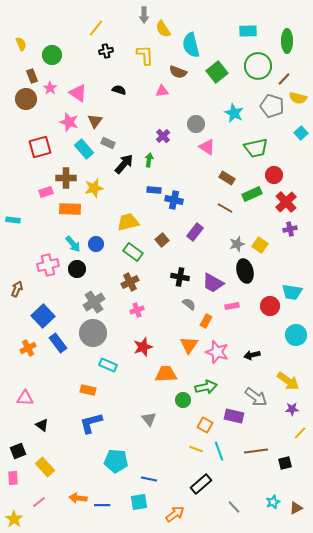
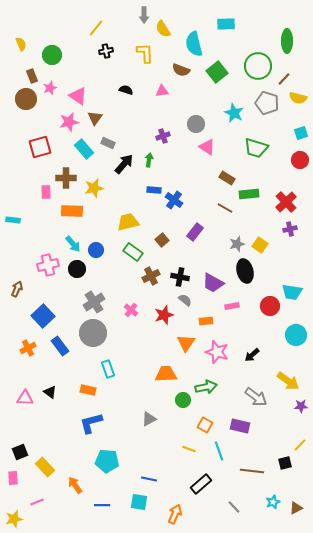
cyan rectangle at (248, 31): moved 22 px left, 7 px up
cyan semicircle at (191, 45): moved 3 px right, 1 px up
yellow L-shape at (145, 55): moved 2 px up
brown semicircle at (178, 72): moved 3 px right, 2 px up
pink star at (50, 88): rotated 16 degrees clockwise
black semicircle at (119, 90): moved 7 px right
pink triangle at (78, 93): moved 3 px down
gray pentagon at (272, 106): moved 5 px left, 3 px up
brown triangle at (95, 121): moved 3 px up
pink star at (69, 122): rotated 30 degrees counterclockwise
cyan square at (301, 133): rotated 24 degrees clockwise
purple cross at (163, 136): rotated 24 degrees clockwise
green trapezoid at (256, 148): rotated 30 degrees clockwise
red circle at (274, 175): moved 26 px right, 15 px up
pink rectangle at (46, 192): rotated 72 degrees counterclockwise
green rectangle at (252, 194): moved 3 px left; rotated 18 degrees clockwise
blue cross at (174, 200): rotated 24 degrees clockwise
orange rectangle at (70, 209): moved 2 px right, 2 px down
blue circle at (96, 244): moved 6 px down
brown cross at (130, 282): moved 21 px right, 6 px up
gray semicircle at (189, 304): moved 4 px left, 4 px up
pink cross at (137, 310): moved 6 px left; rotated 32 degrees counterclockwise
orange rectangle at (206, 321): rotated 56 degrees clockwise
blue rectangle at (58, 343): moved 2 px right, 3 px down
orange triangle at (189, 345): moved 3 px left, 2 px up
red star at (143, 347): moved 21 px right, 32 px up
black arrow at (252, 355): rotated 28 degrees counterclockwise
cyan rectangle at (108, 365): moved 4 px down; rotated 48 degrees clockwise
purple star at (292, 409): moved 9 px right, 3 px up
purple rectangle at (234, 416): moved 6 px right, 10 px down
gray triangle at (149, 419): rotated 42 degrees clockwise
black triangle at (42, 425): moved 8 px right, 33 px up
yellow line at (300, 433): moved 12 px down
yellow line at (196, 449): moved 7 px left
black square at (18, 451): moved 2 px right, 1 px down
brown line at (256, 451): moved 4 px left, 20 px down; rotated 15 degrees clockwise
cyan pentagon at (116, 461): moved 9 px left
orange arrow at (78, 498): moved 3 px left, 13 px up; rotated 48 degrees clockwise
pink line at (39, 502): moved 2 px left; rotated 16 degrees clockwise
cyan square at (139, 502): rotated 18 degrees clockwise
orange arrow at (175, 514): rotated 30 degrees counterclockwise
yellow star at (14, 519): rotated 24 degrees clockwise
